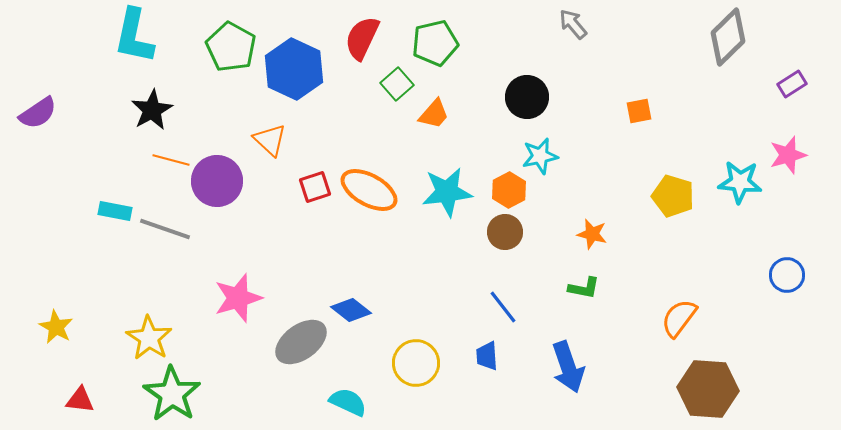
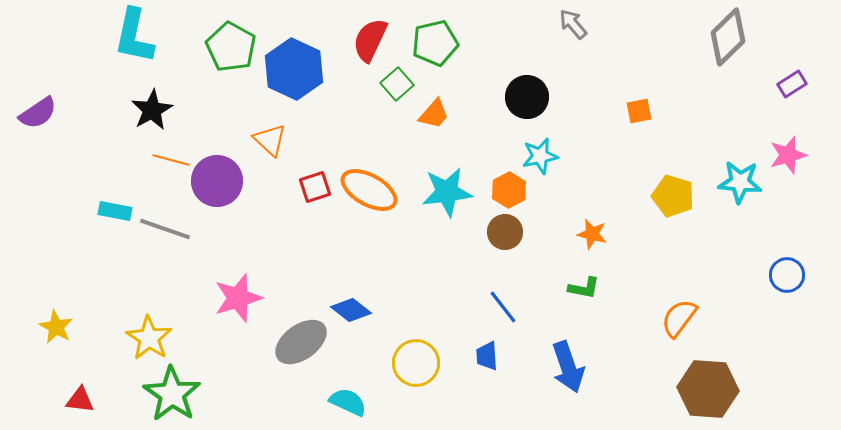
red semicircle at (362, 38): moved 8 px right, 2 px down
